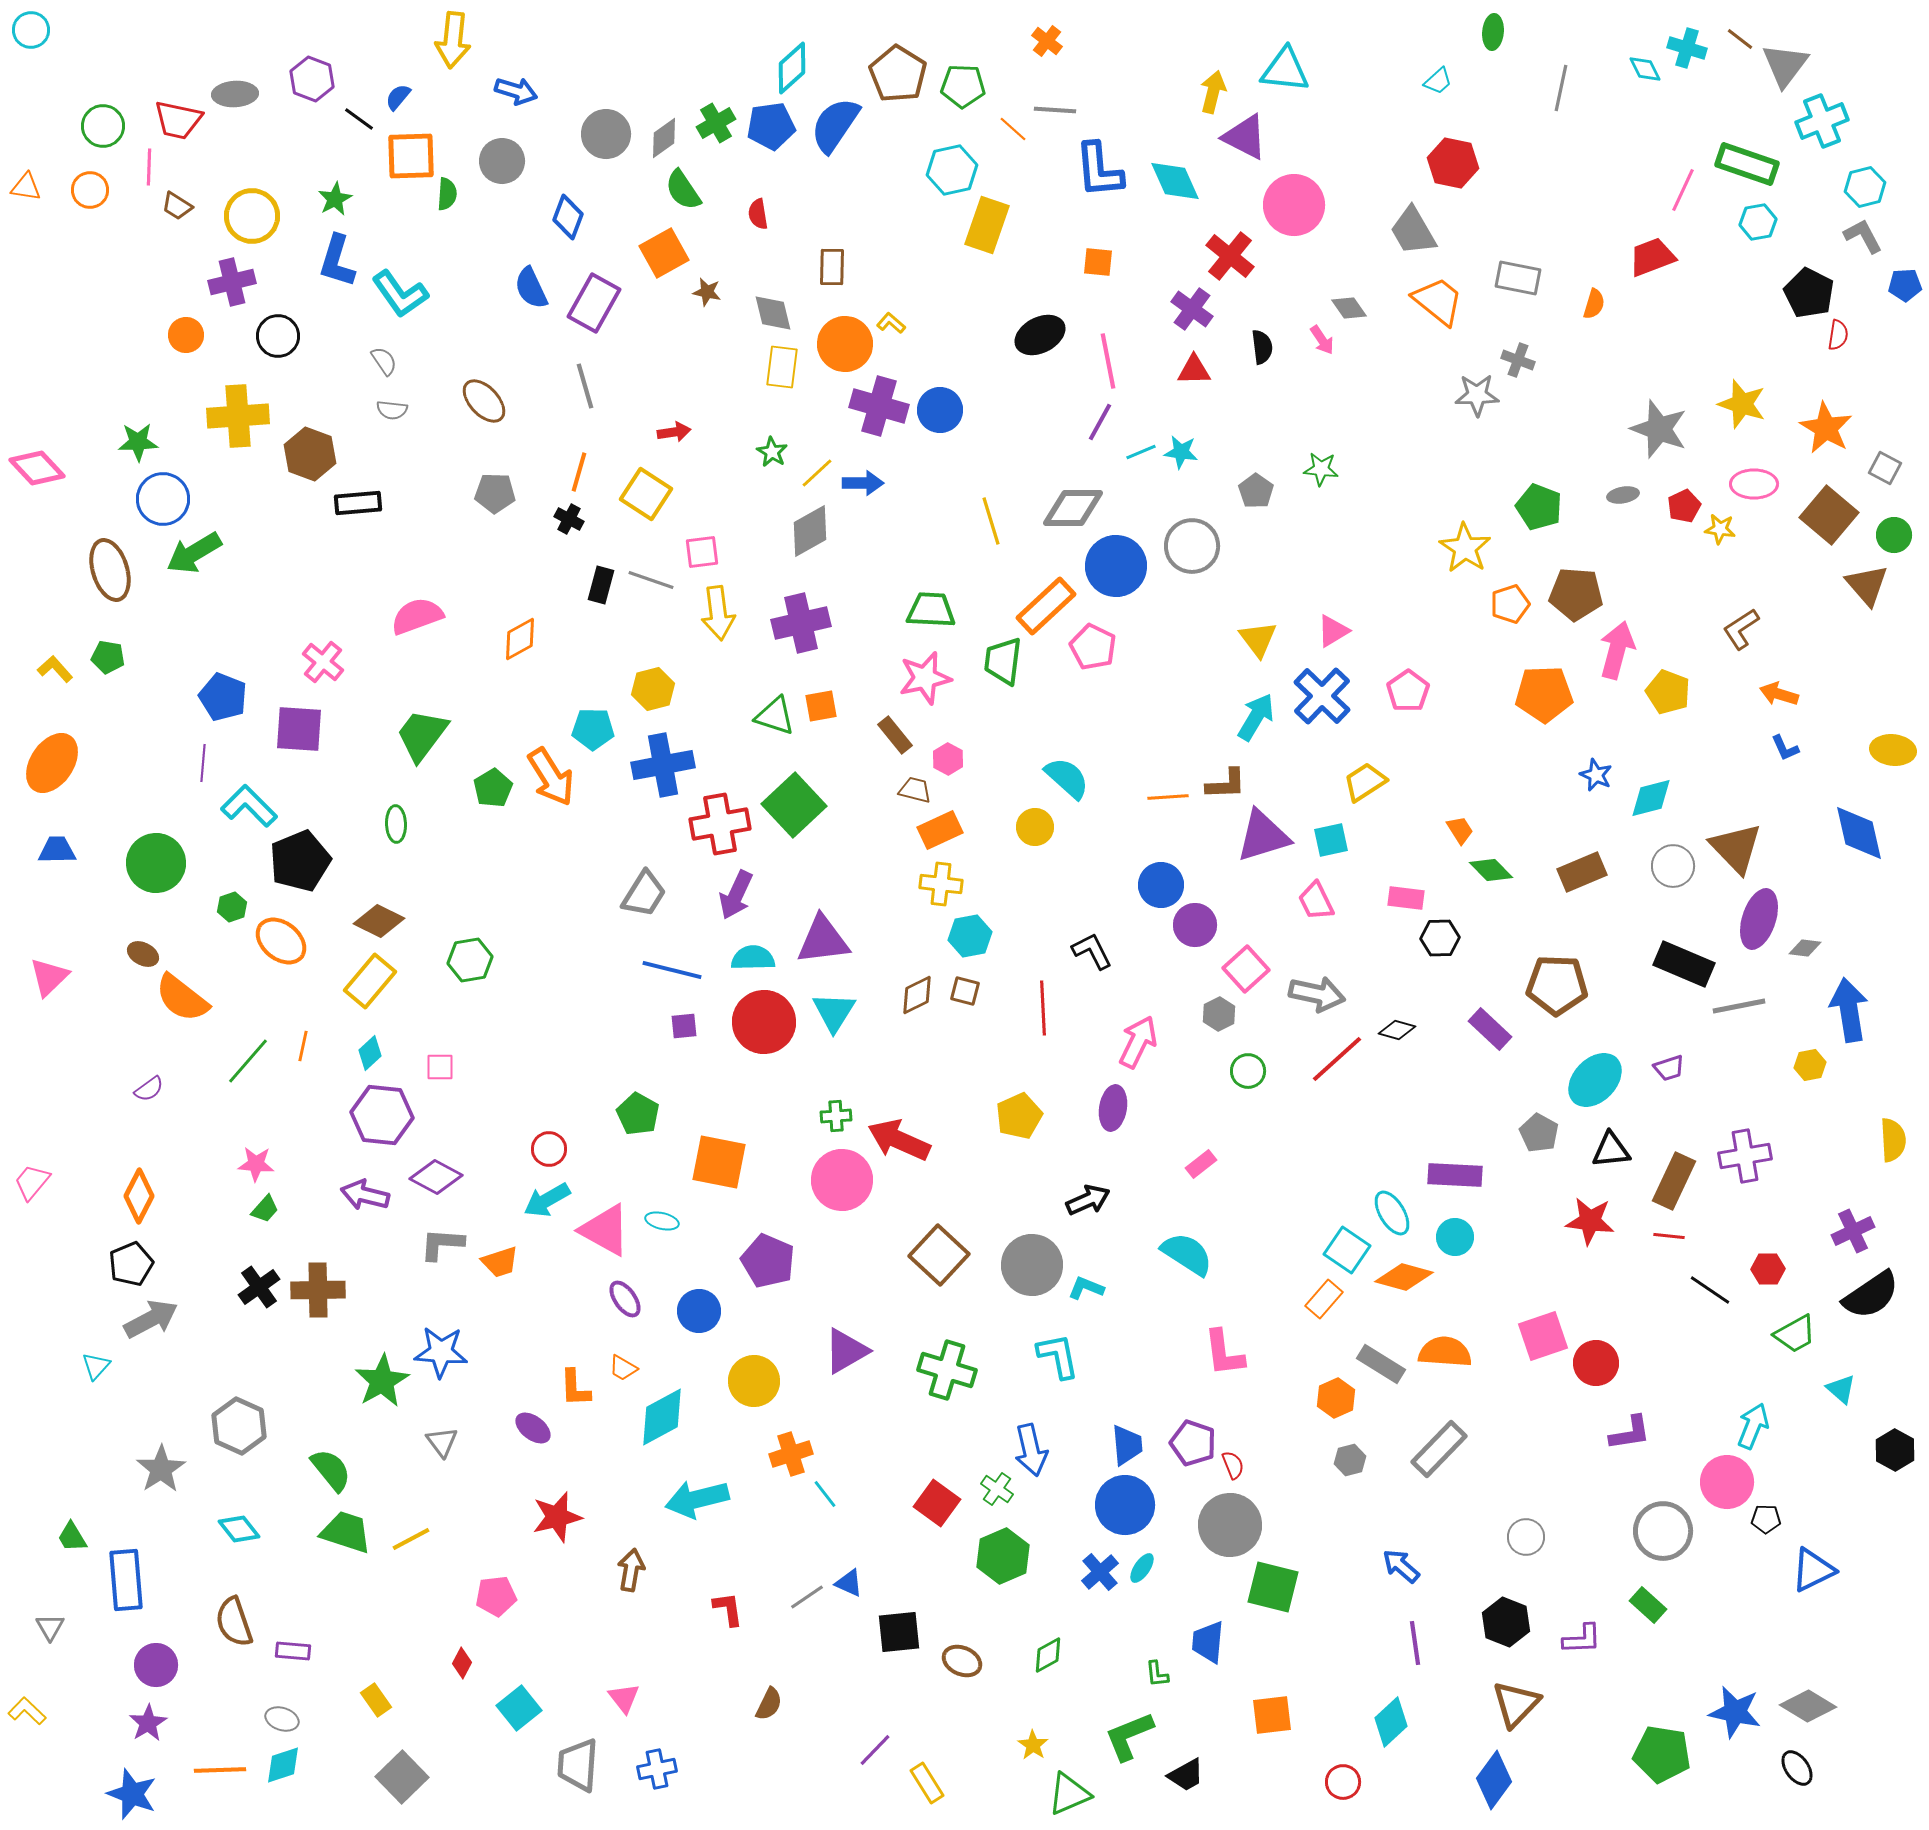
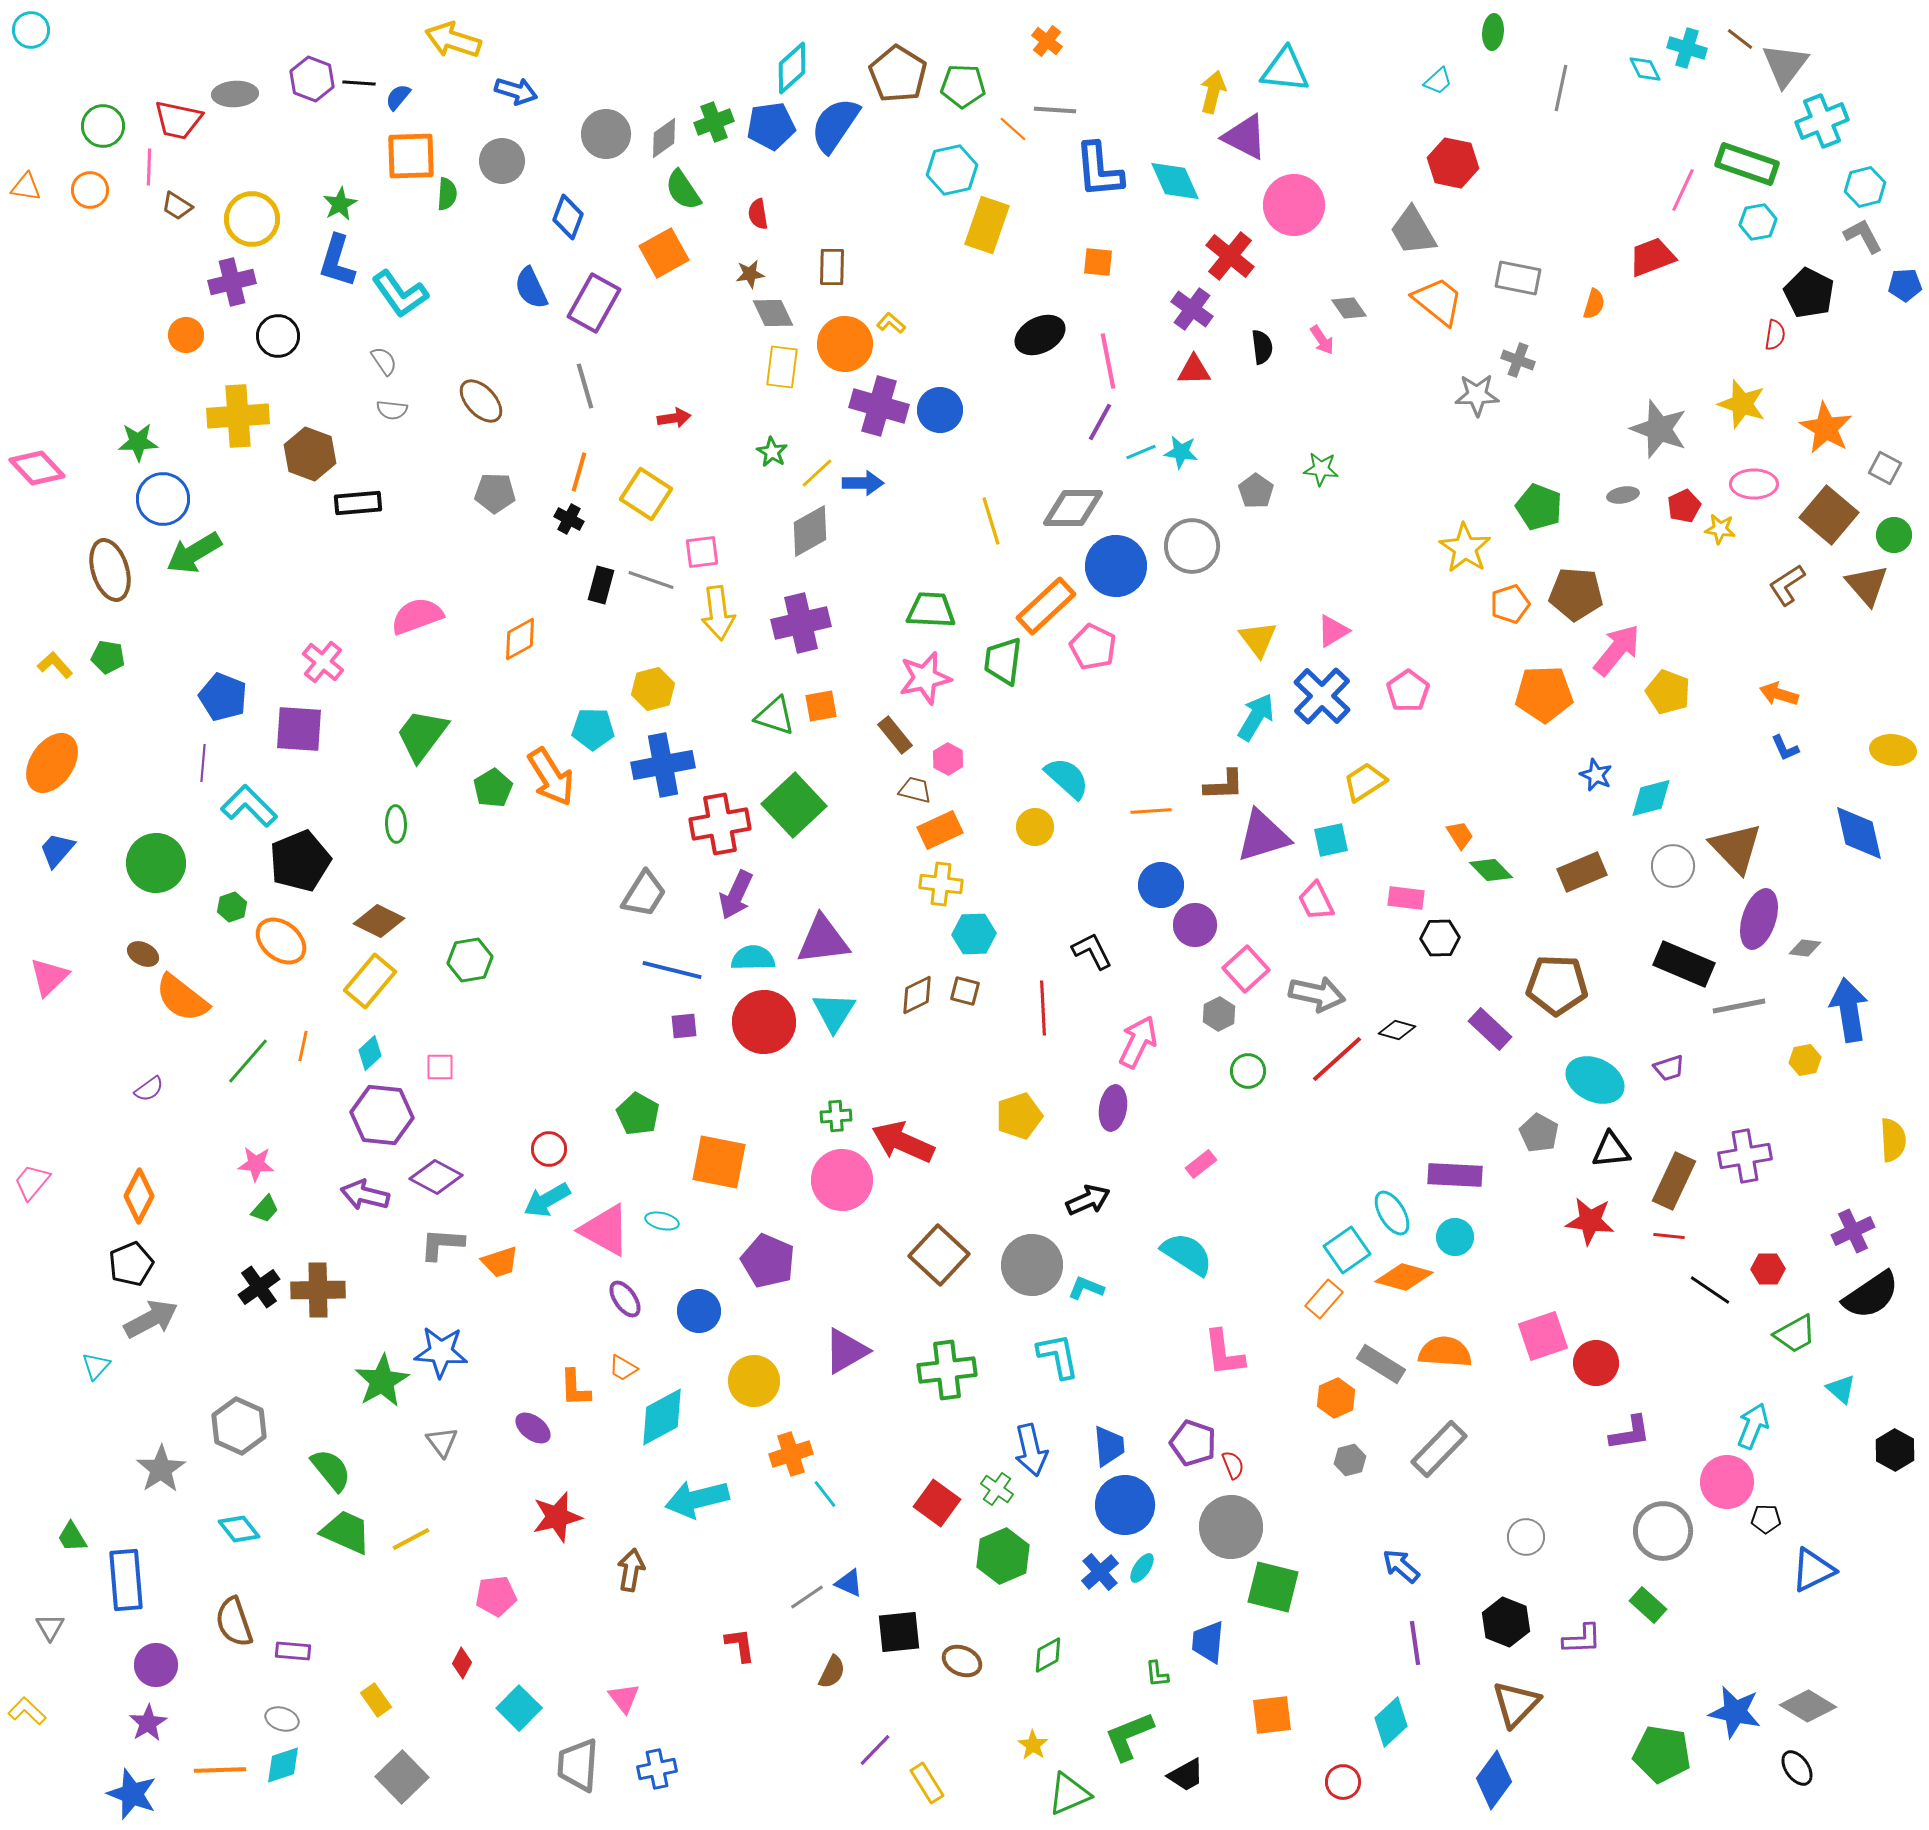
yellow arrow at (453, 40): rotated 102 degrees clockwise
black line at (359, 119): moved 36 px up; rotated 32 degrees counterclockwise
green cross at (716, 123): moved 2 px left, 1 px up; rotated 9 degrees clockwise
green star at (335, 199): moved 5 px right, 5 px down
yellow circle at (252, 216): moved 3 px down
brown star at (707, 292): moved 43 px right, 18 px up; rotated 20 degrees counterclockwise
gray diamond at (773, 313): rotated 12 degrees counterclockwise
red semicircle at (1838, 335): moved 63 px left
brown ellipse at (484, 401): moved 3 px left
red arrow at (674, 432): moved 14 px up
brown L-shape at (1741, 629): moved 46 px right, 44 px up
pink arrow at (1617, 650): rotated 24 degrees clockwise
yellow L-shape at (55, 669): moved 4 px up
brown L-shape at (1226, 784): moved 2 px left, 1 px down
orange line at (1168, 797): moved 17 px left, 14 px down
orange trapezoid at (1460, 830): moved 5 px down
blue trapezoid at (57, 850): rotated 48 degrees counterclockwise
cyan hexagon at (970, 936): moved 4 px right, 2 px up; rotated 9 degrees clockwise
yellow hexagon at (1810, 1065): moved 5 px left, 5 px up
cyan ellipse at (1595, 1080): rotated 72 degrees clockwise
yellow pentagon at (1019, 1116): rotated 6 degrees clockwise
red arrow at (899, 1140): moved 4 px right, 2 px down
cyan square at (1347, 1250): rotated 21 degrees clockwise
green cross at (947, 1370): rotated 24 degrees counterclockwise
blue trapezoid at (1127, 1445): moved 18 px left, 1 px down
gray circle at (1230, 1525): moved 1 px right, 2 px down
green trapezoid at (346, 1532): rotated 6 degrees clockwise
red L-shape at (728, 1609): moved 12 px right, 36 px down
brown semicircle at (769, 1704): moved 63 px right, 32 px up
cyan square at (519, 1708): rotated 6 degrees counterclockwise
